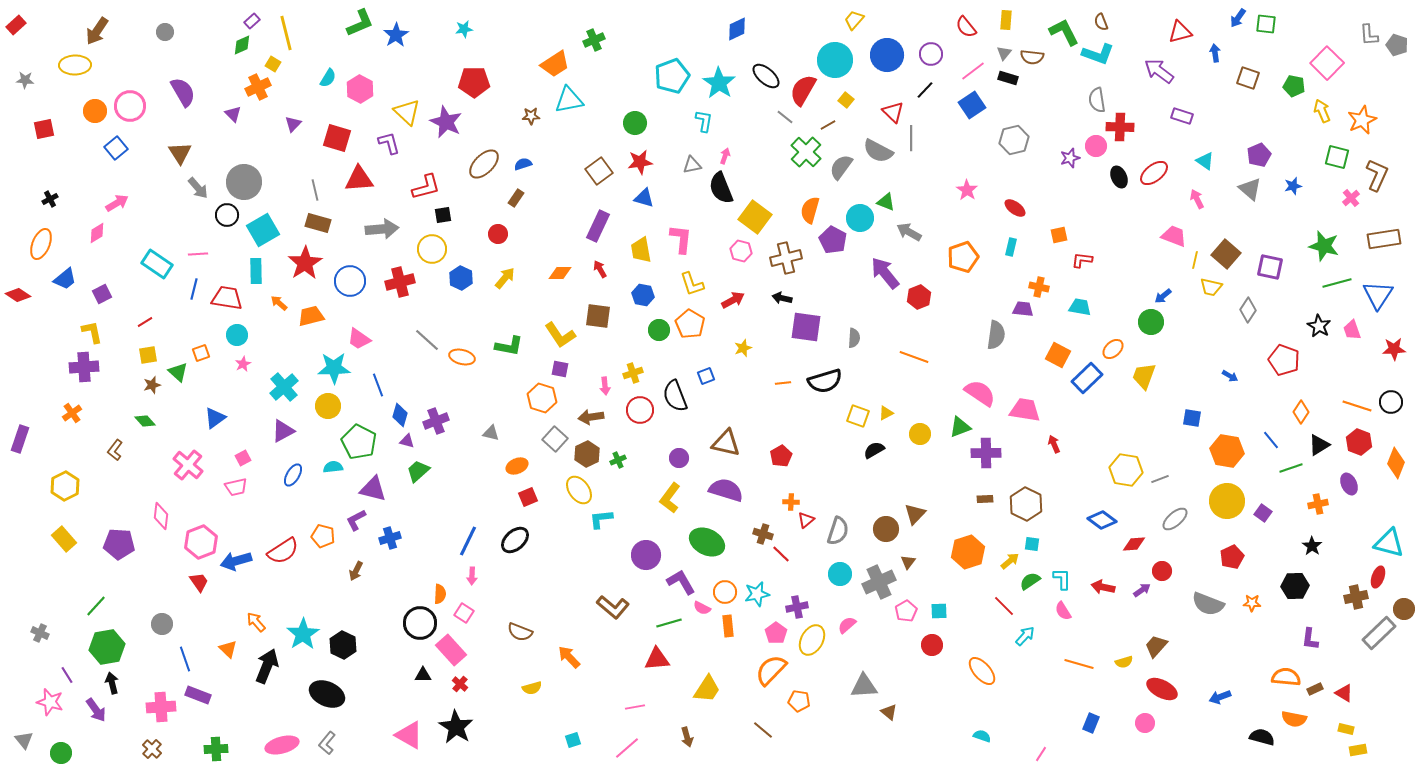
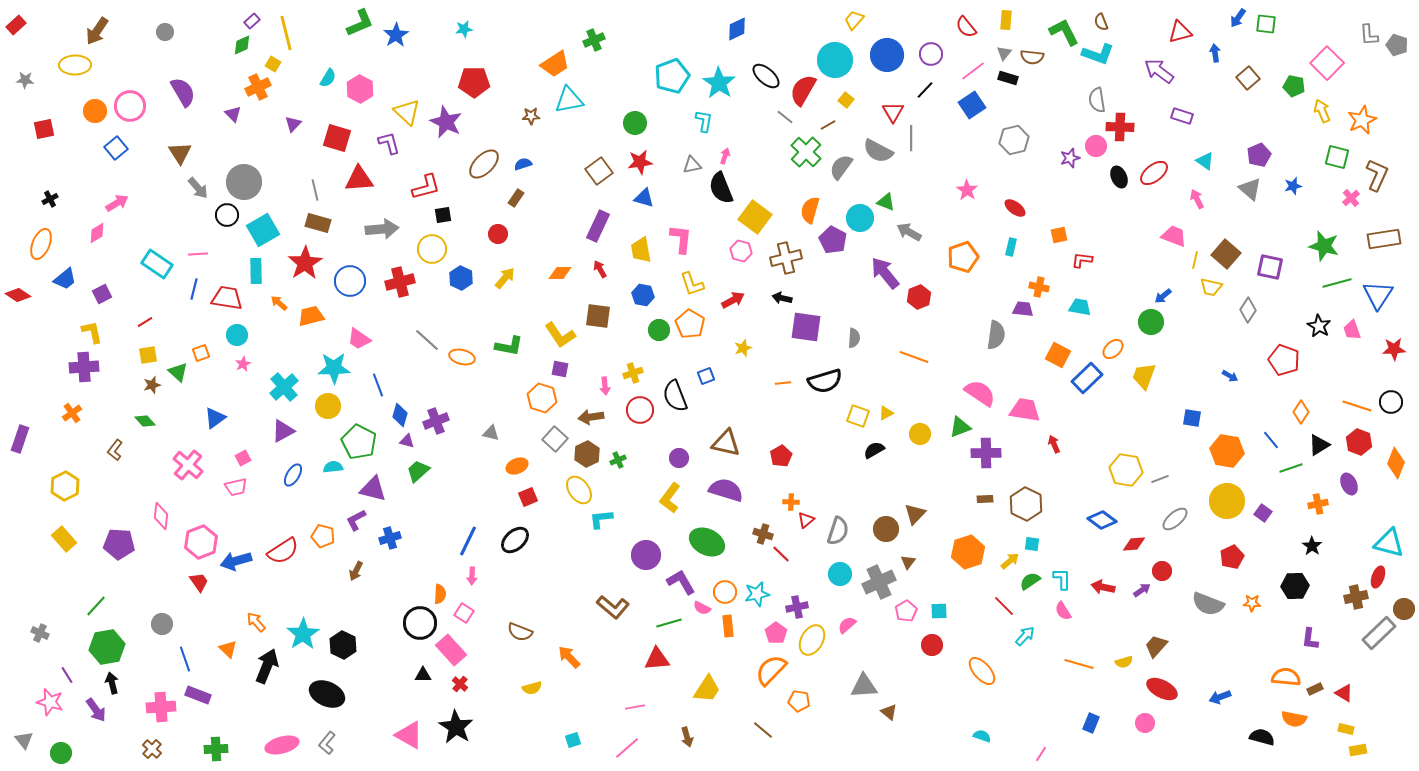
brown square at (1248, 78): rotated 30 degrees clockwise
red triangle at (893, 112): rotated 15 degrees clockwise
